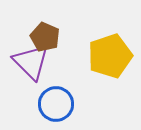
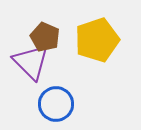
yellow pentagon: moved 13 px left, 16 px up
